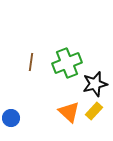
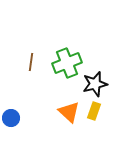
yellow rectangle: rotated 24 degrees counterclockwise
